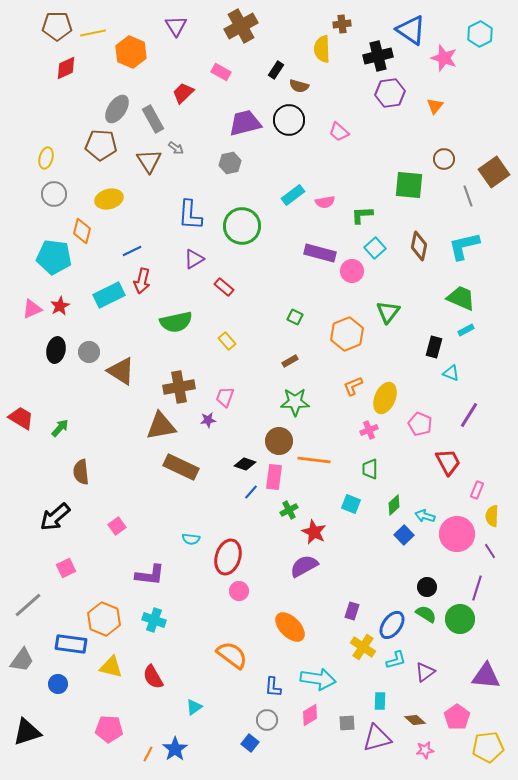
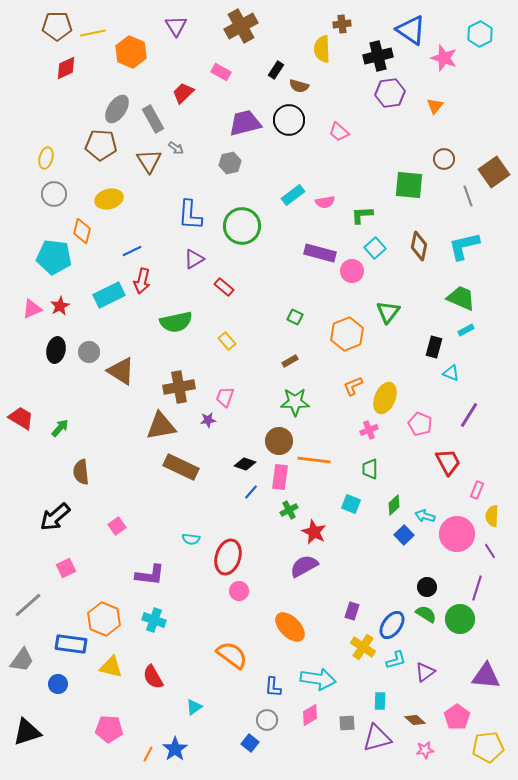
pink rectangle at (274, 477): moved 6 px right
